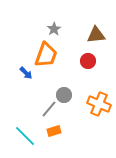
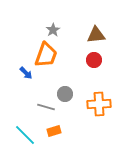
gray star: moved 1 px left, 1 px down
red circle: moved 6 px right, 1 px up
gray circle: moved 1 px right, 1 px up
orange cross: rotated 25 degrees counterclockwise
gray line: moved 3 px left, 2 px up; rotated 66 degrees clockwise
cyan line: moved 1 px up
